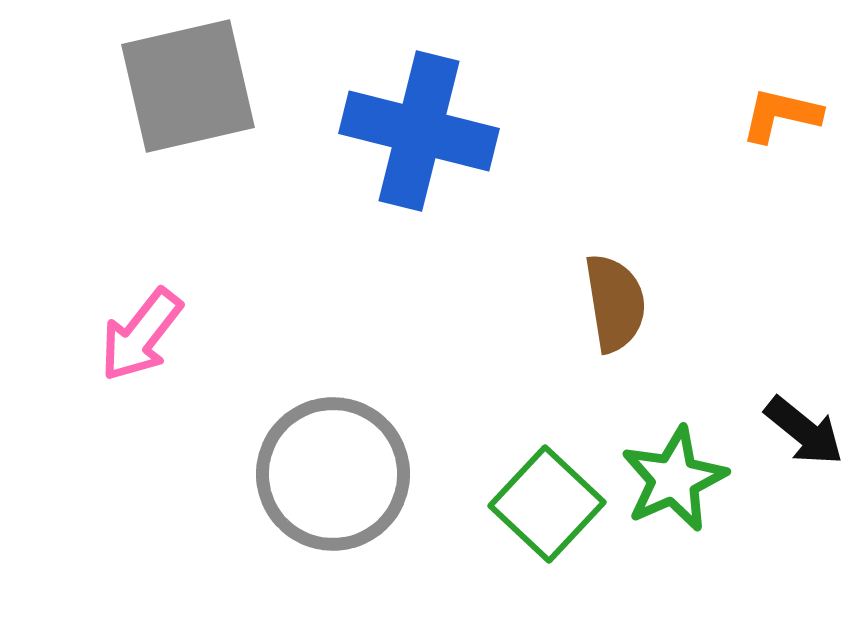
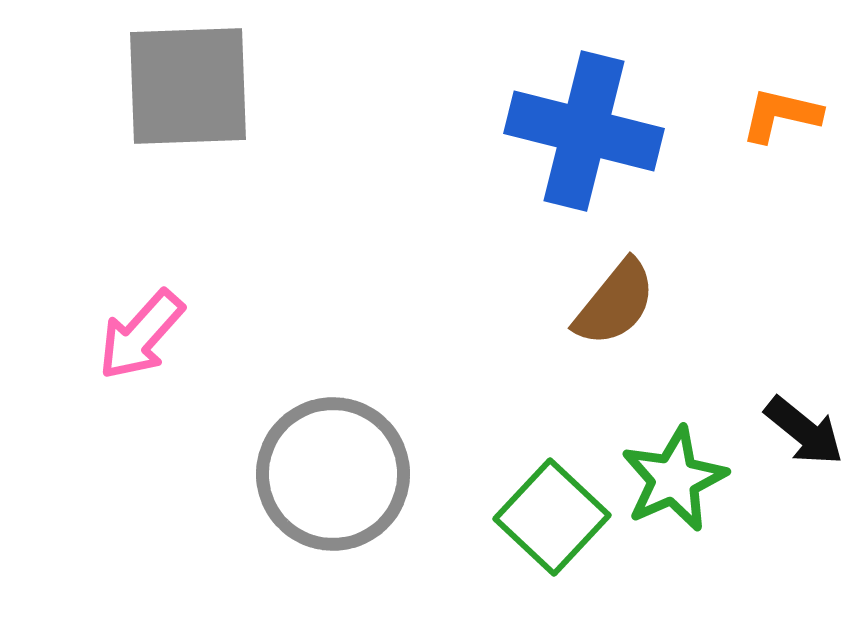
gray square: rotated 11 degrees clockwise
blue cross: moved 165 px right
brown semicircle: rotated 48 degrees clockwise
pink arrow: rotated 4 degrees clockwise
green square: moved 5 px right, 13 px down
